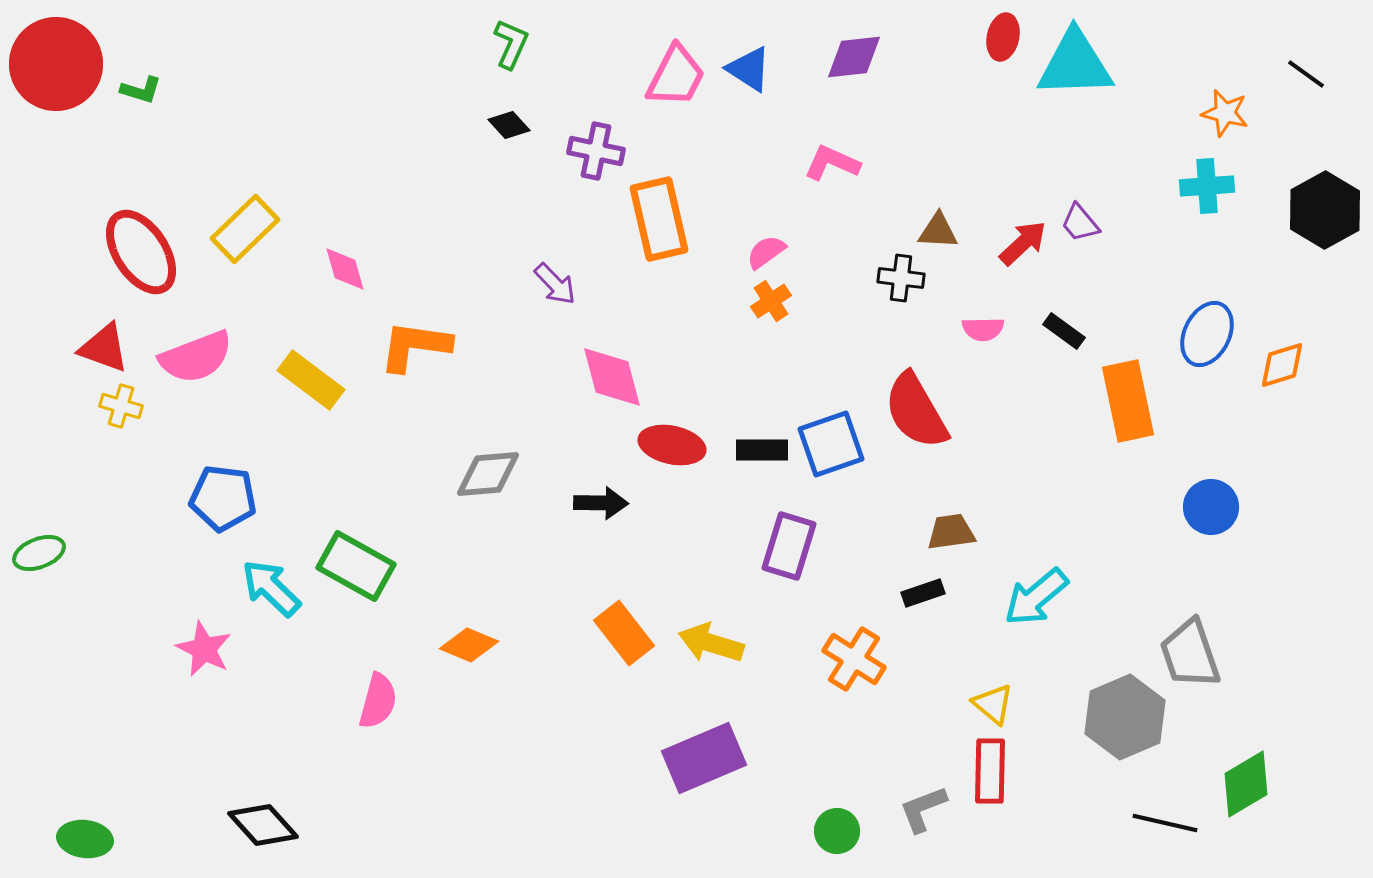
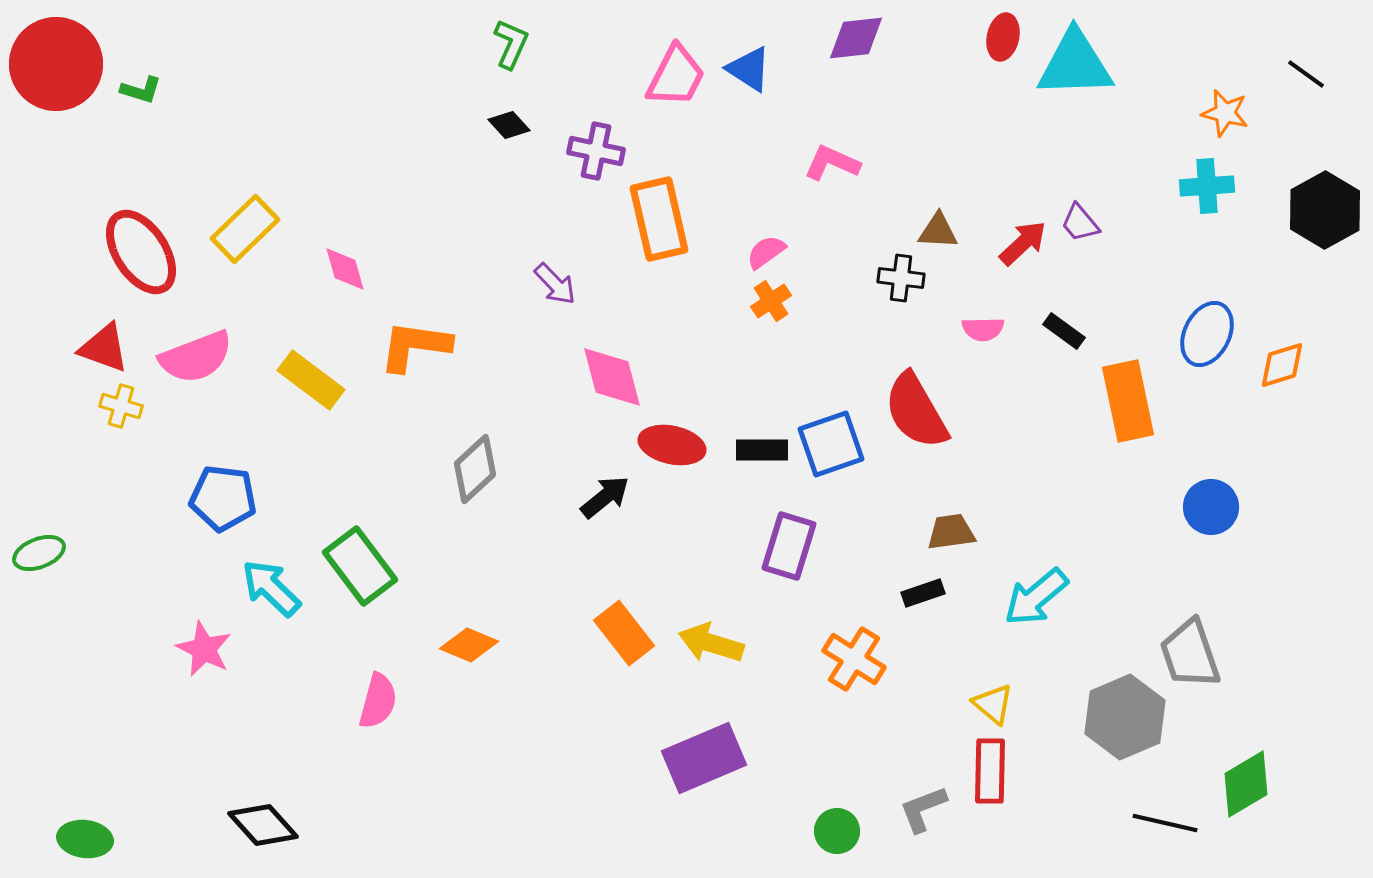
purple diamond at (854, 57): moved 2 px right, 19 px up
gray diamond at (488, 474): moved 13 px left, 5 px up; rotated 38 degrees counterclockwise
black arrow at (601, 503): moved 4 px right, 6 px up; rotated 40 degrees counterclockwise
green rectangle at (356, 566): moved 4 px right; rotated 24 degrees clockwise
